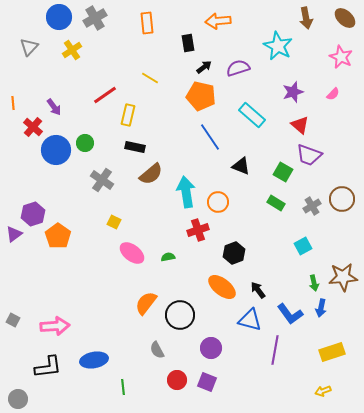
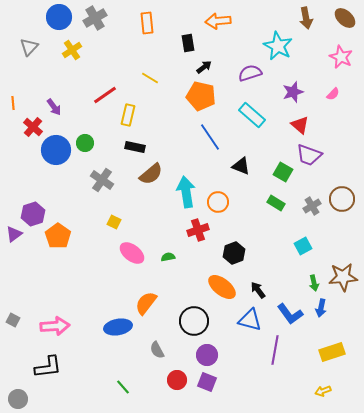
purple semicircle at (238, 68): moved 12 px right, 5 px down
black circle at (180, 315): moved 14 px right, 6 px down
purple circle at (211, 348): moved 4 px left, 7 px down
blue ellipse at (94, 360): moved 24 px right, 33 px up
green line at (123, 387): rotated 35 degrees counterclockwise
